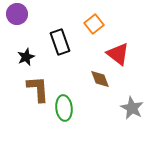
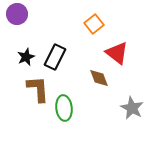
black rectangle: moved 5 px left, 15 px down; rotated 45 degrees clockwise
red triangle: moved 1 px left, 1 px up
brown diamond: moved 1 px left, 1 px up
